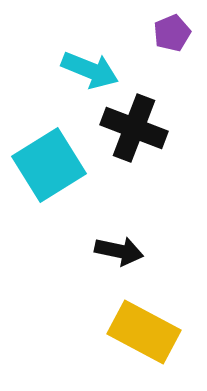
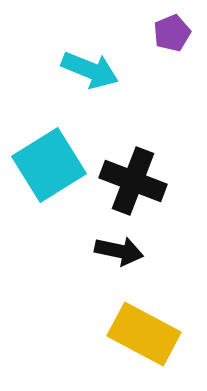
black cross: moved 1 px left, 53 px down
yellow rectangle: moved 2 px down
